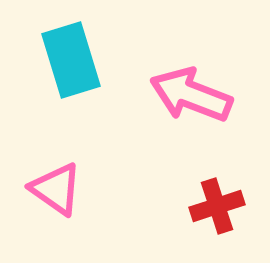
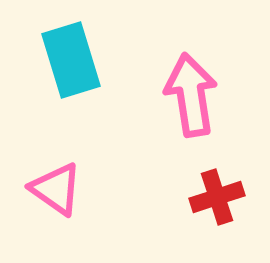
pink arrow: rotated 60 degrees clockwise
red cross: moved 9 px up
